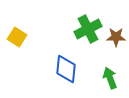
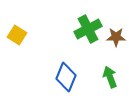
yellow square: moved 2 px up
blue diamond: moved 8 px down; rotated 16 degrees clockwise
green arrow: moved 1 px up
